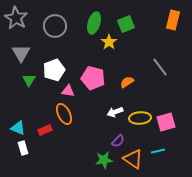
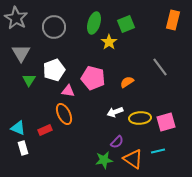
gray circle: moved 1 px left, 1 px down
purple semicircle: moved 1 px left, 1 px down
